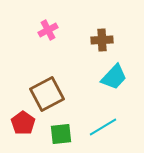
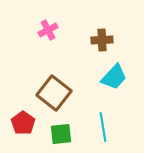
brown square: moved 7 px right, 1 px up; rotated 24 degrees counterclockwise
cyan line: rotated 68 degrees counterclockwise
